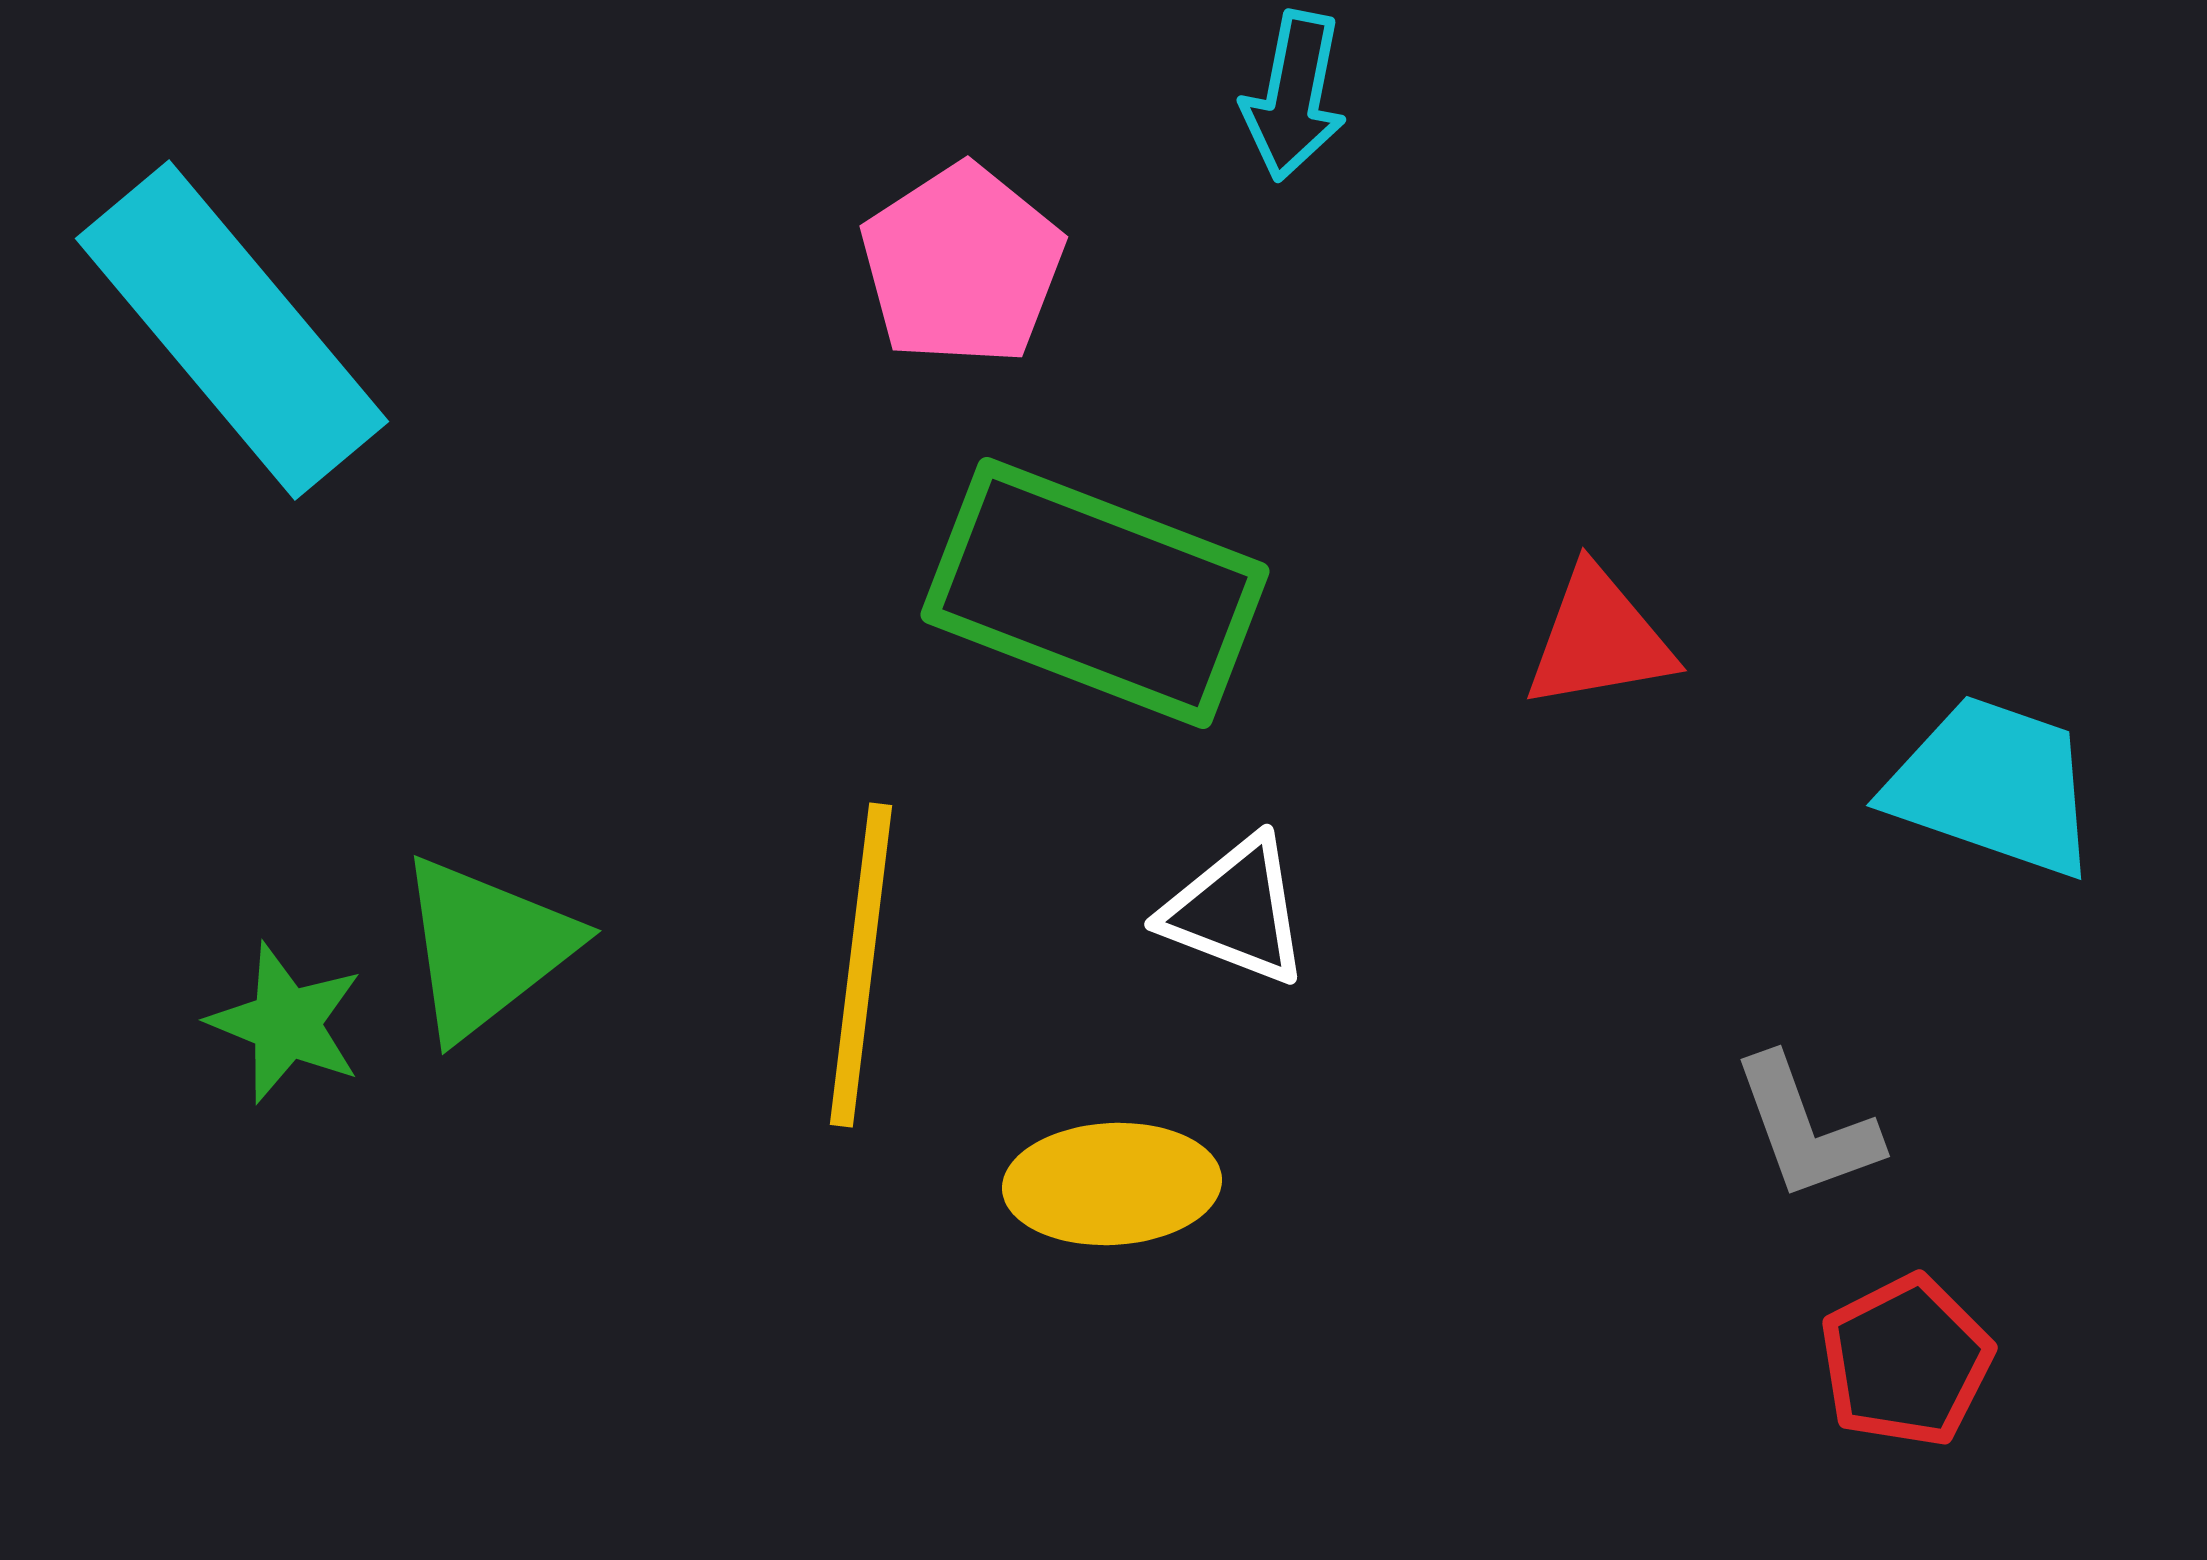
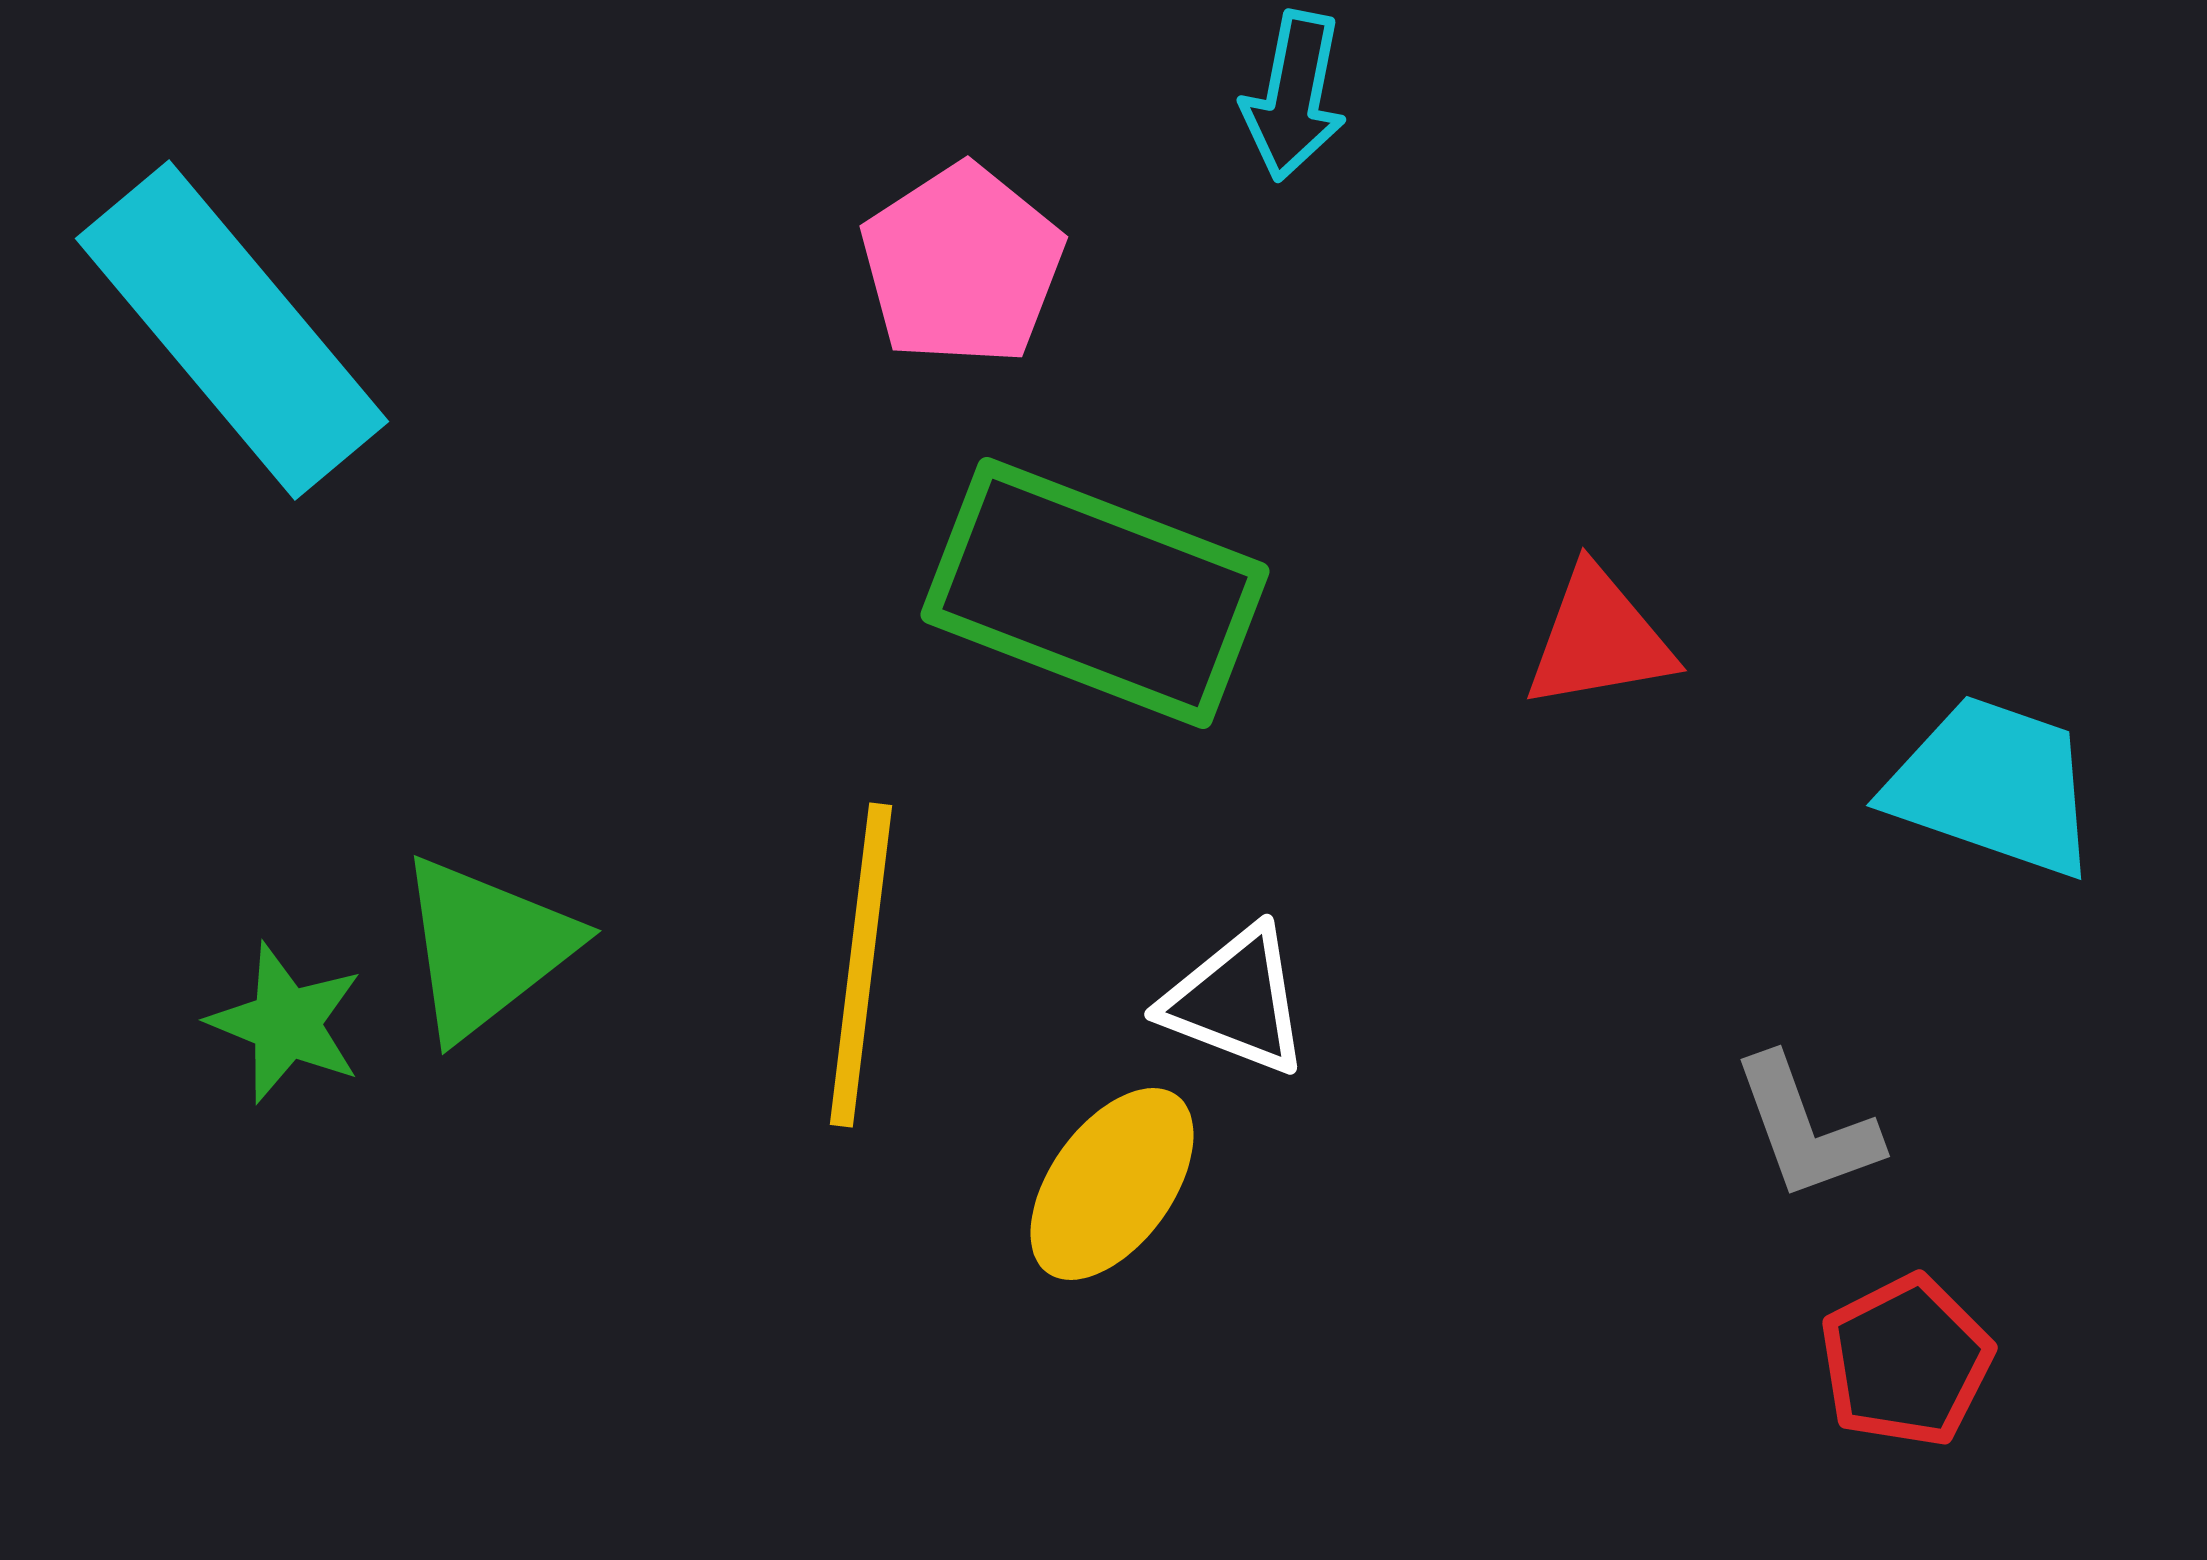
white triangle: moved 90 px down
yellow ellipse: rotated 51 degrees counterclockwise
